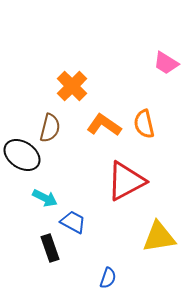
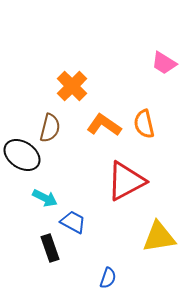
pink trapezoid: moved 2 px left
